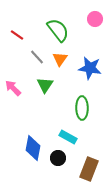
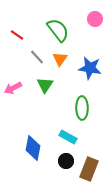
pink arrow: rotated 72 degrees counterclockwise
black circle: moved 8 px right, 3 px down
